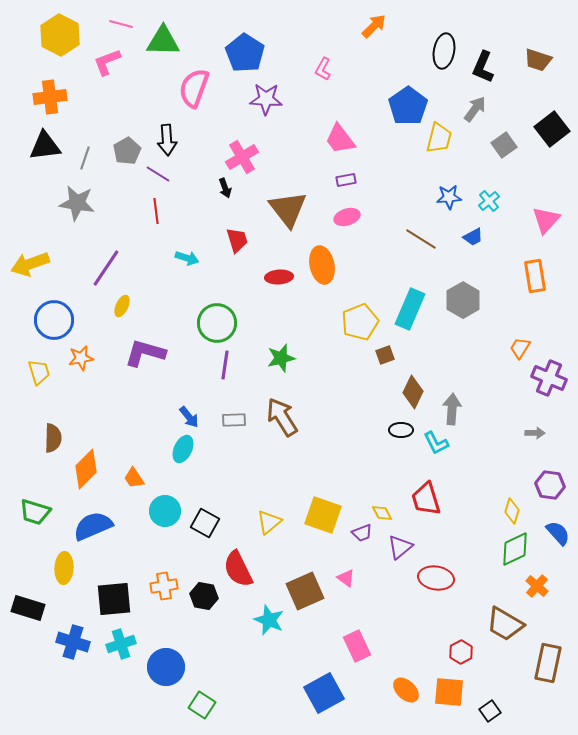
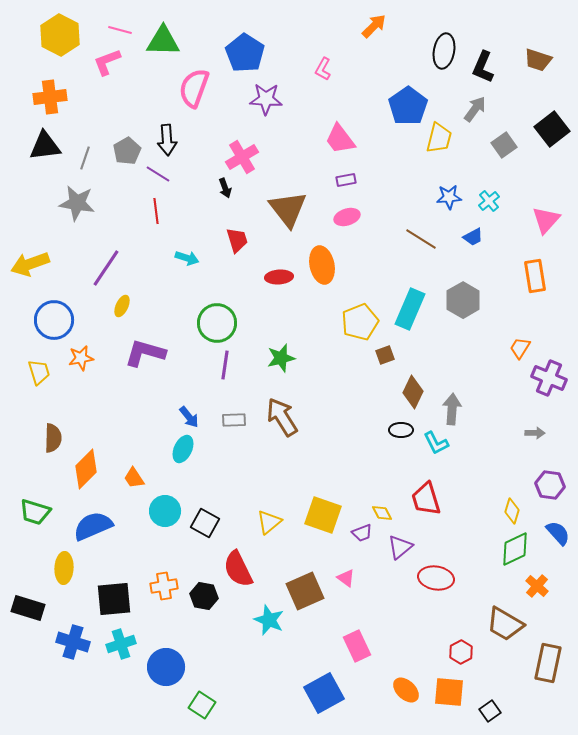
pink line at (121, 24): moved 1 px left, 6 px down
